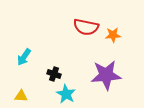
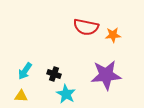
cyan arrow: moved 1 px right, 14 px down
